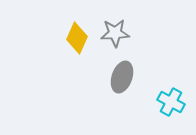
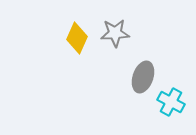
gray ellipse: moved 21 px right
